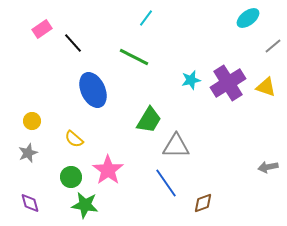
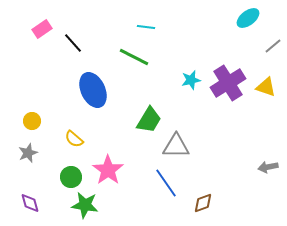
cyan line: moved 9 px down; rotated 60 degrees clockwise
